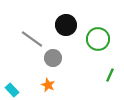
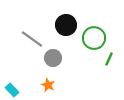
green circle: moved 4 px left, 1 px up
green line: moved 1 px left, 16 px up
